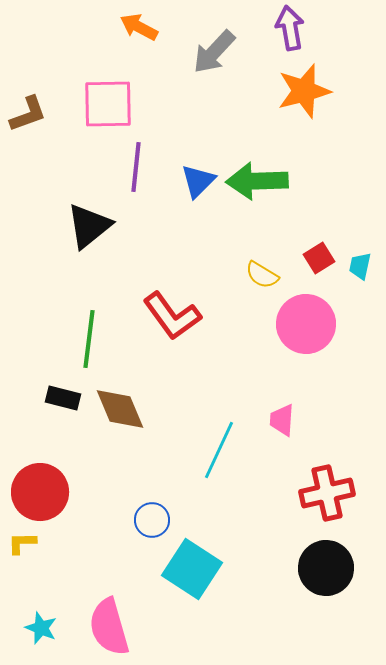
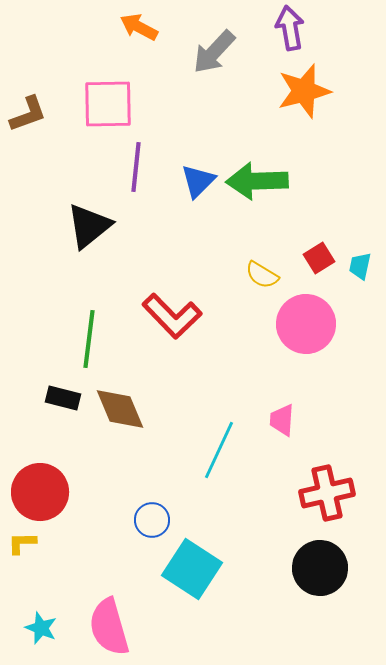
red L-shape: rotated 8 degrees counterclockwise
black circle: moved 6 px left
